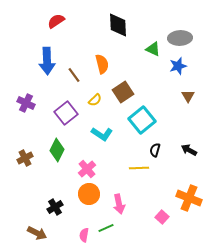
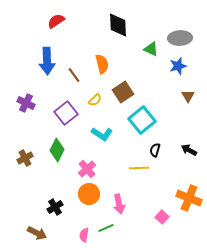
green triangle: moved 2 px left
